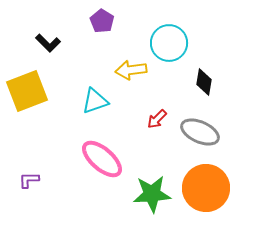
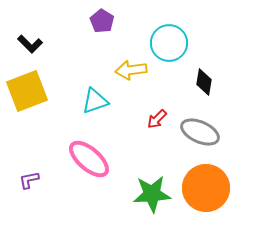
black L-shape: moved 18 px left, 1 px down
pink ellipse: moved 13 px left
purple L-shape: rotated 10 degrees counterclockwise
